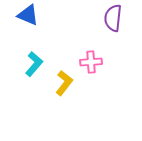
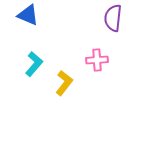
pink cross: moved 6 px right, 2 px up
